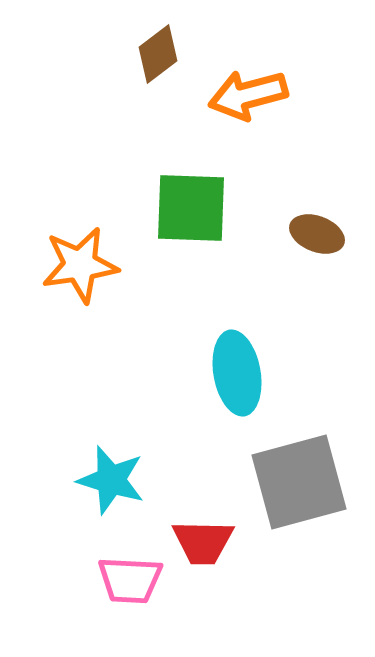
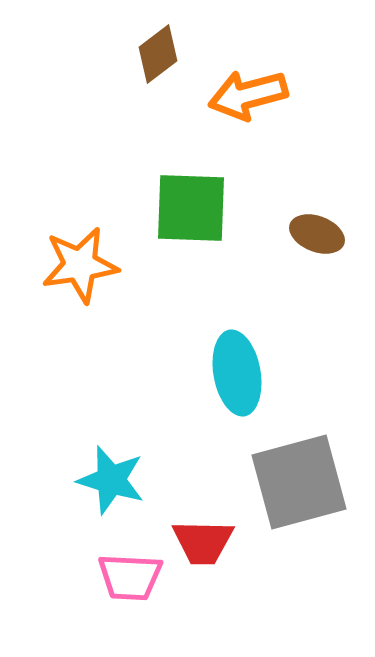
pink trapezoid: moved 3 px up
